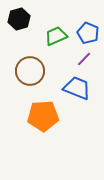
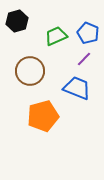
black hexagon: moved 2 px left, 2 px down
orange pentagon: rotated 12 degrees counterclockwise
